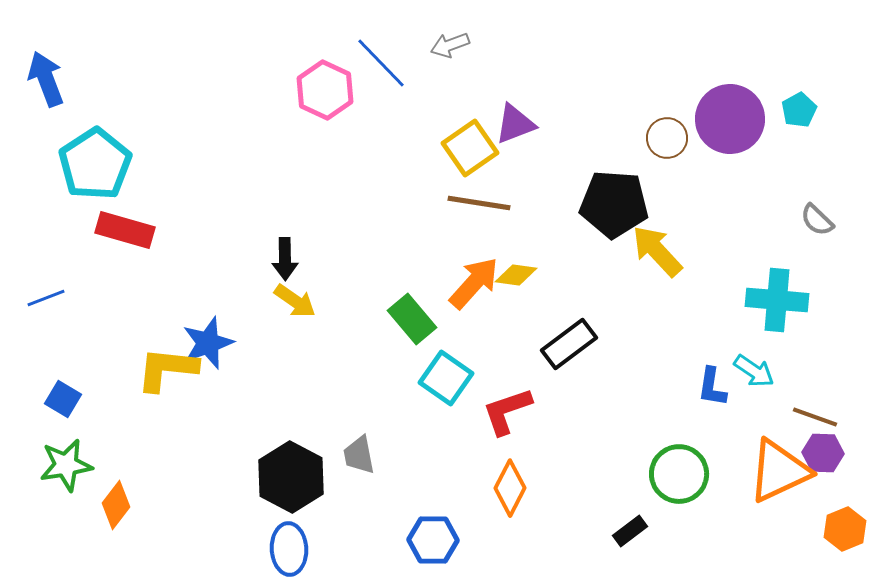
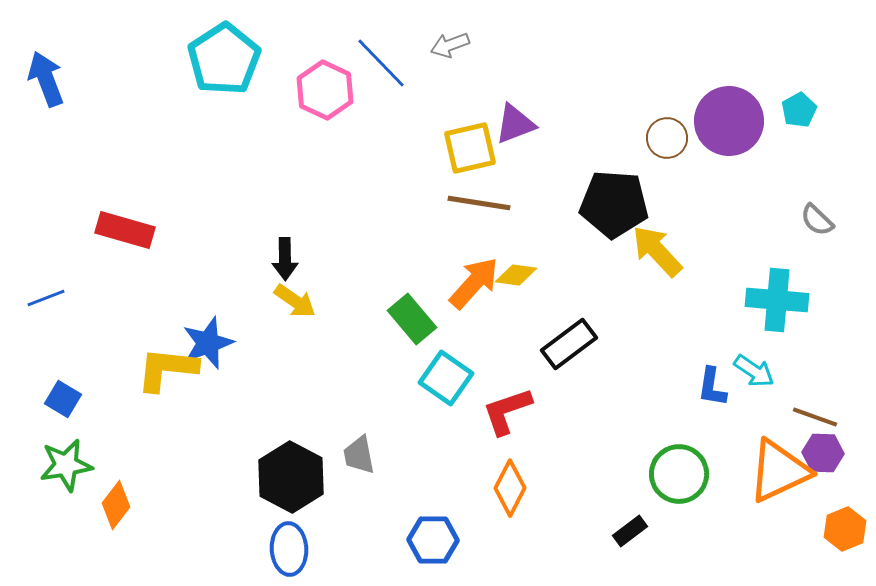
purple circle at (730, 119): moved 1 px left, 2 px down
yellow square at (470, 148): rotated 22 degrees clockwise
cyan pentagon at (95, 164): moved 129 px right, 105 px up
